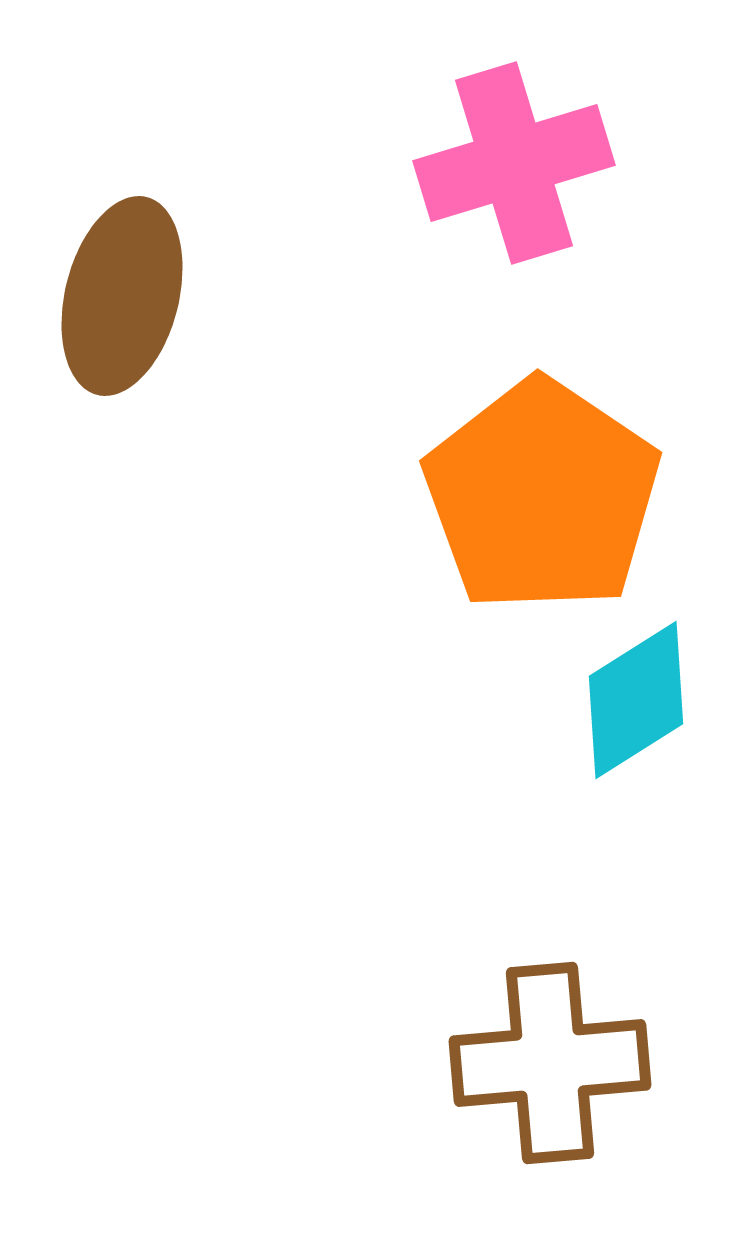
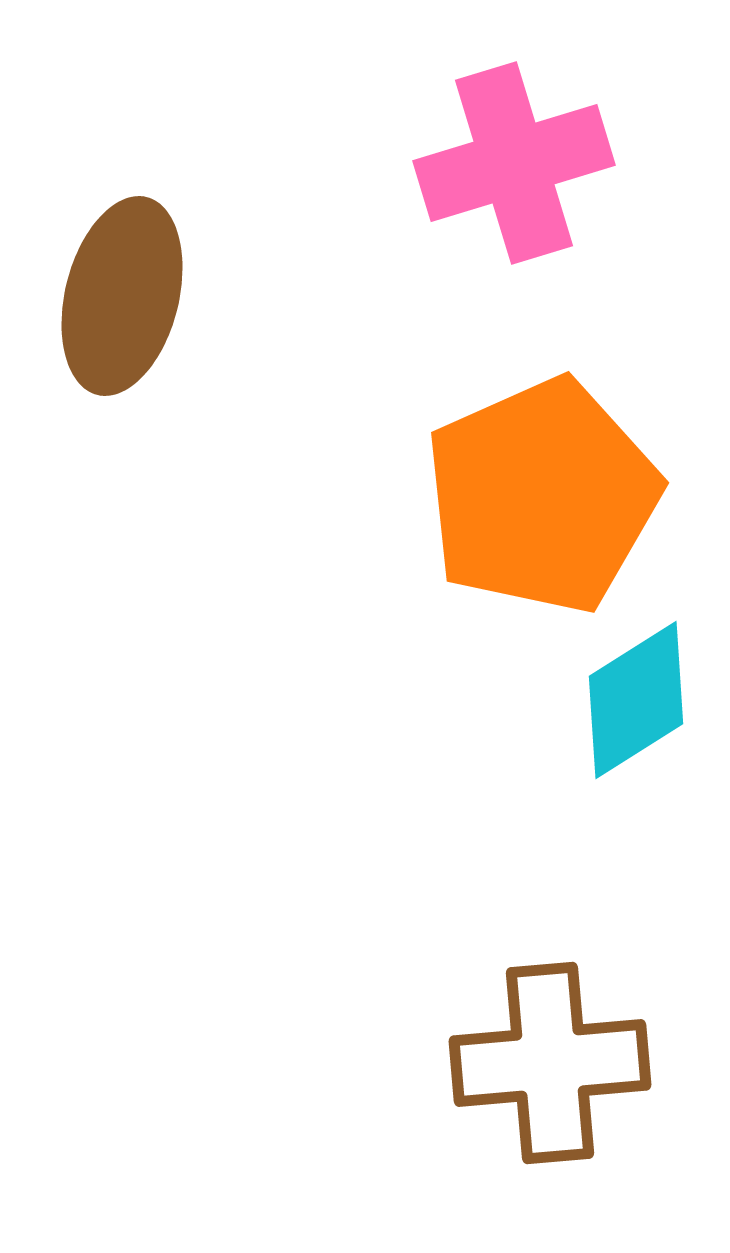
orange pentagon: rotated 14 degrees clockwise
